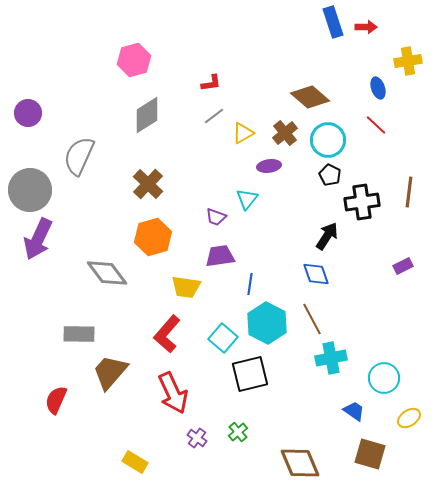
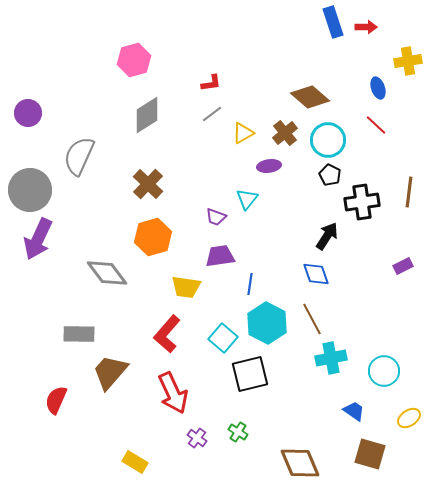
gray line at (214, 116): moved 2 px left, 2 px up
cyan circle at (384, 378): moved 7 px up
green cross at (238, 432): rotated 18 degrees counterclockwise
